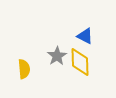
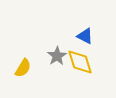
yellow diamond: rotated 16 degrees counterclockwise
yellow semicircle: moved 1 px left, 1 px up; rotated 36 degrees clockwise
